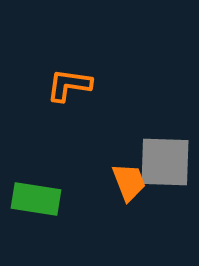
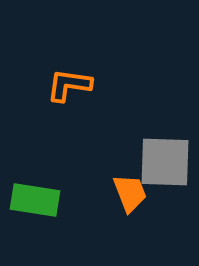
orange trapezoid: moved 1 px right, 11 px down
green rectangle: moved 1 px left, 1 px down
